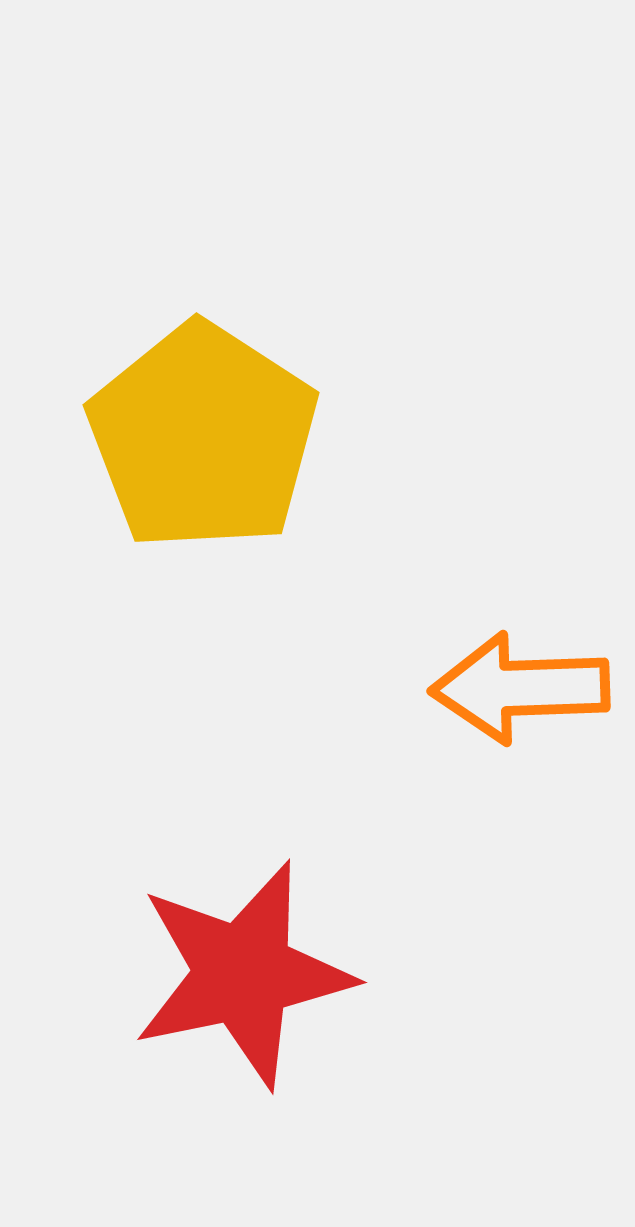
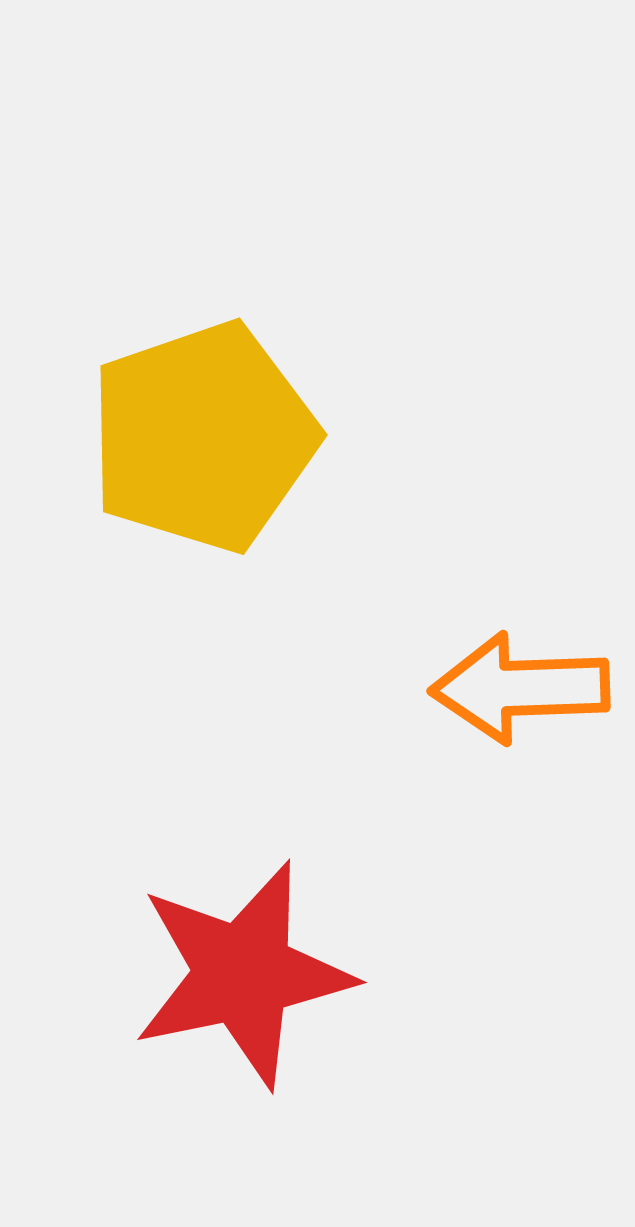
yellow pentagon: rotated 20 degrees clockwise
